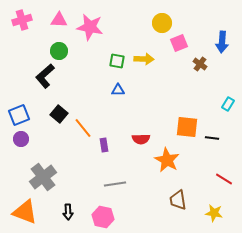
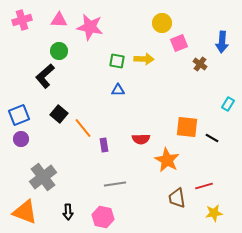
black line: rotated 24 degrees clockwise
red line: moved 20 px left, 7 px down; rotated 48 degrees counterclockwise
brown trapezoid: moved 1 px left, 2 px up
yellow star: rotated 18 degrees counterclockwise
